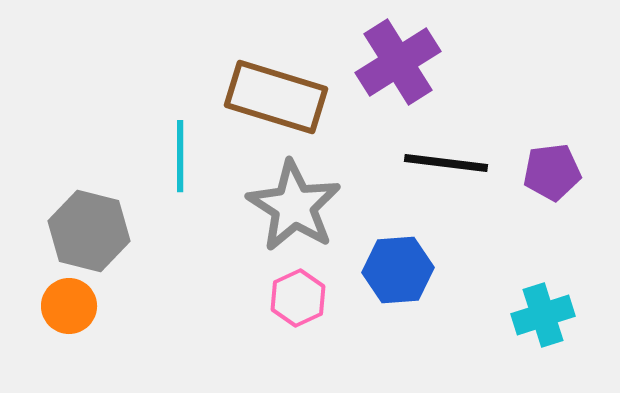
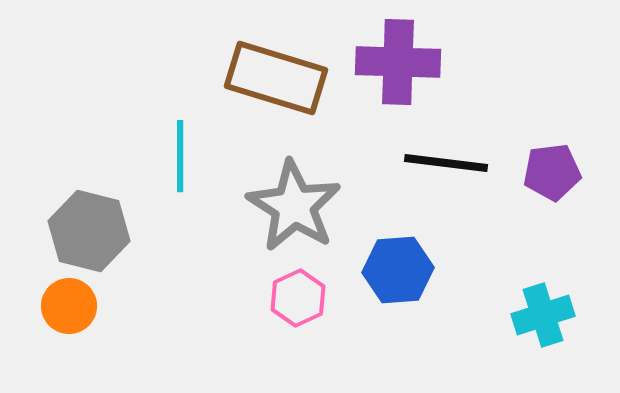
purple cross: rotated 34 degrees clockwise
brown rectangle: moved 19 px up
